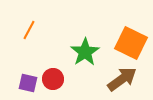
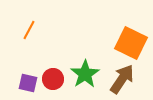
green star: moved 22 px down
brown arrow: rotated 20 degrees counterclockwise
